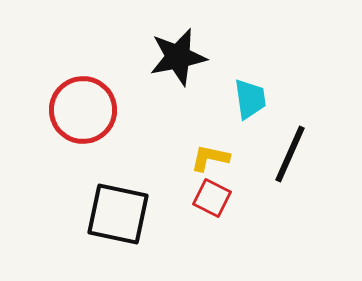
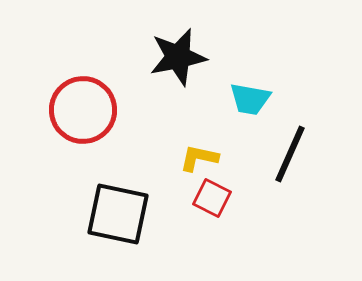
cyan trapezoid: rotated 108 degrees clockwise
yellow L-shape: moved 11 px left
